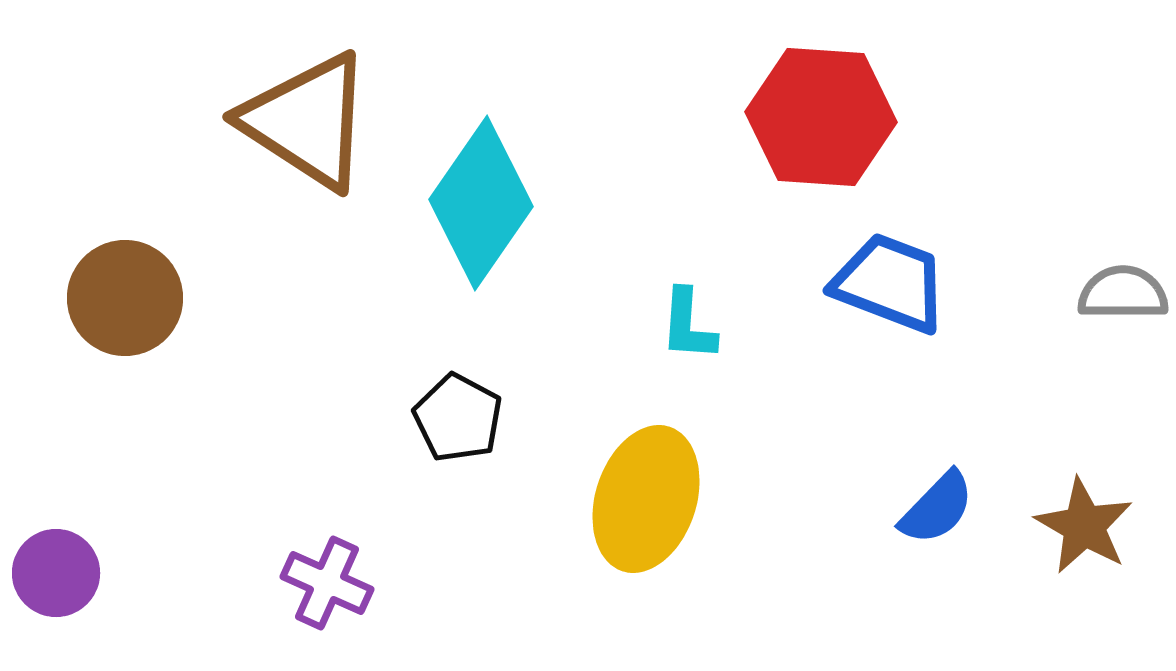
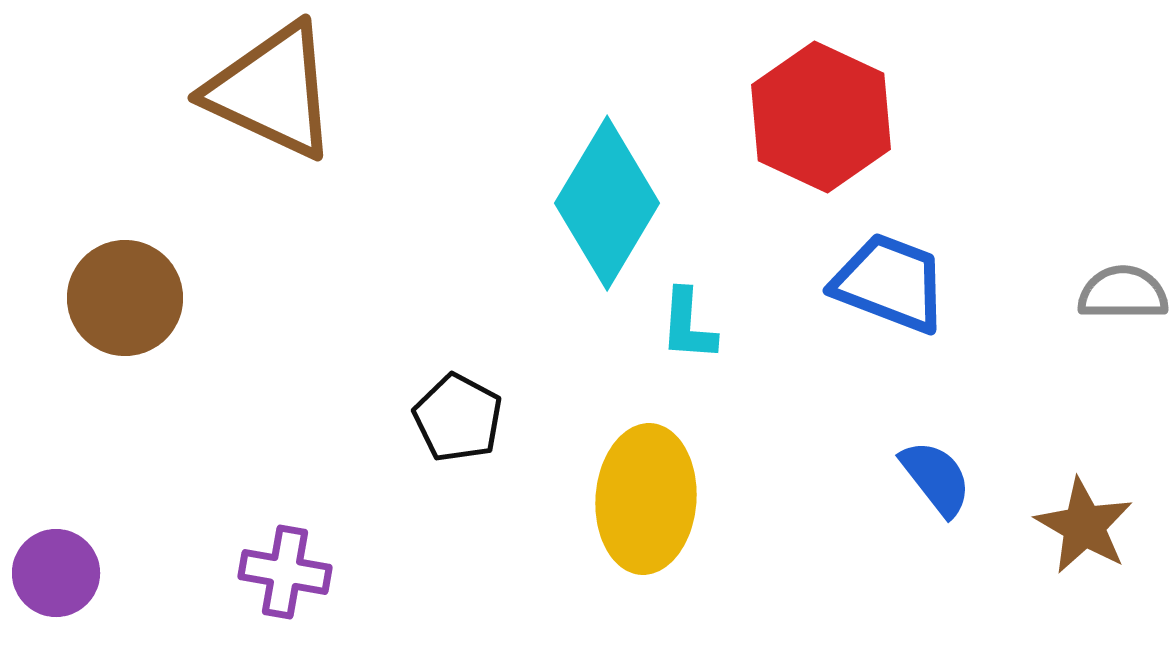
red hexagon: rotated 21 degrees clockwise
brown triangle: moved 35 px left, 30 px up; rotated 8 degrees counterclockwise
cyan diamond: moved 126 px right; rotated 4 degrees counterclockwise
yellow ellipse: rotated 14 degrees counterclockwise
blue semicircle: moved 1 px left, 30 px up; rotated 82 degrees counterclockwise
purple cross: moved 42 px left, 11 px up; rotated 14 degrees counterclockwise
